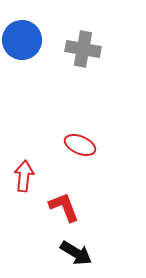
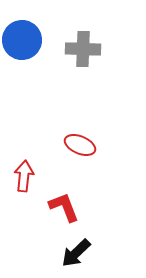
gray cross: rotated 8 degrees counterclockwise
black arrow: rotated 104 degrees clockwise
